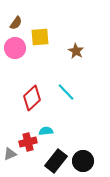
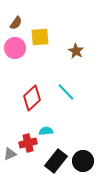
red cross: moved 1 px down
